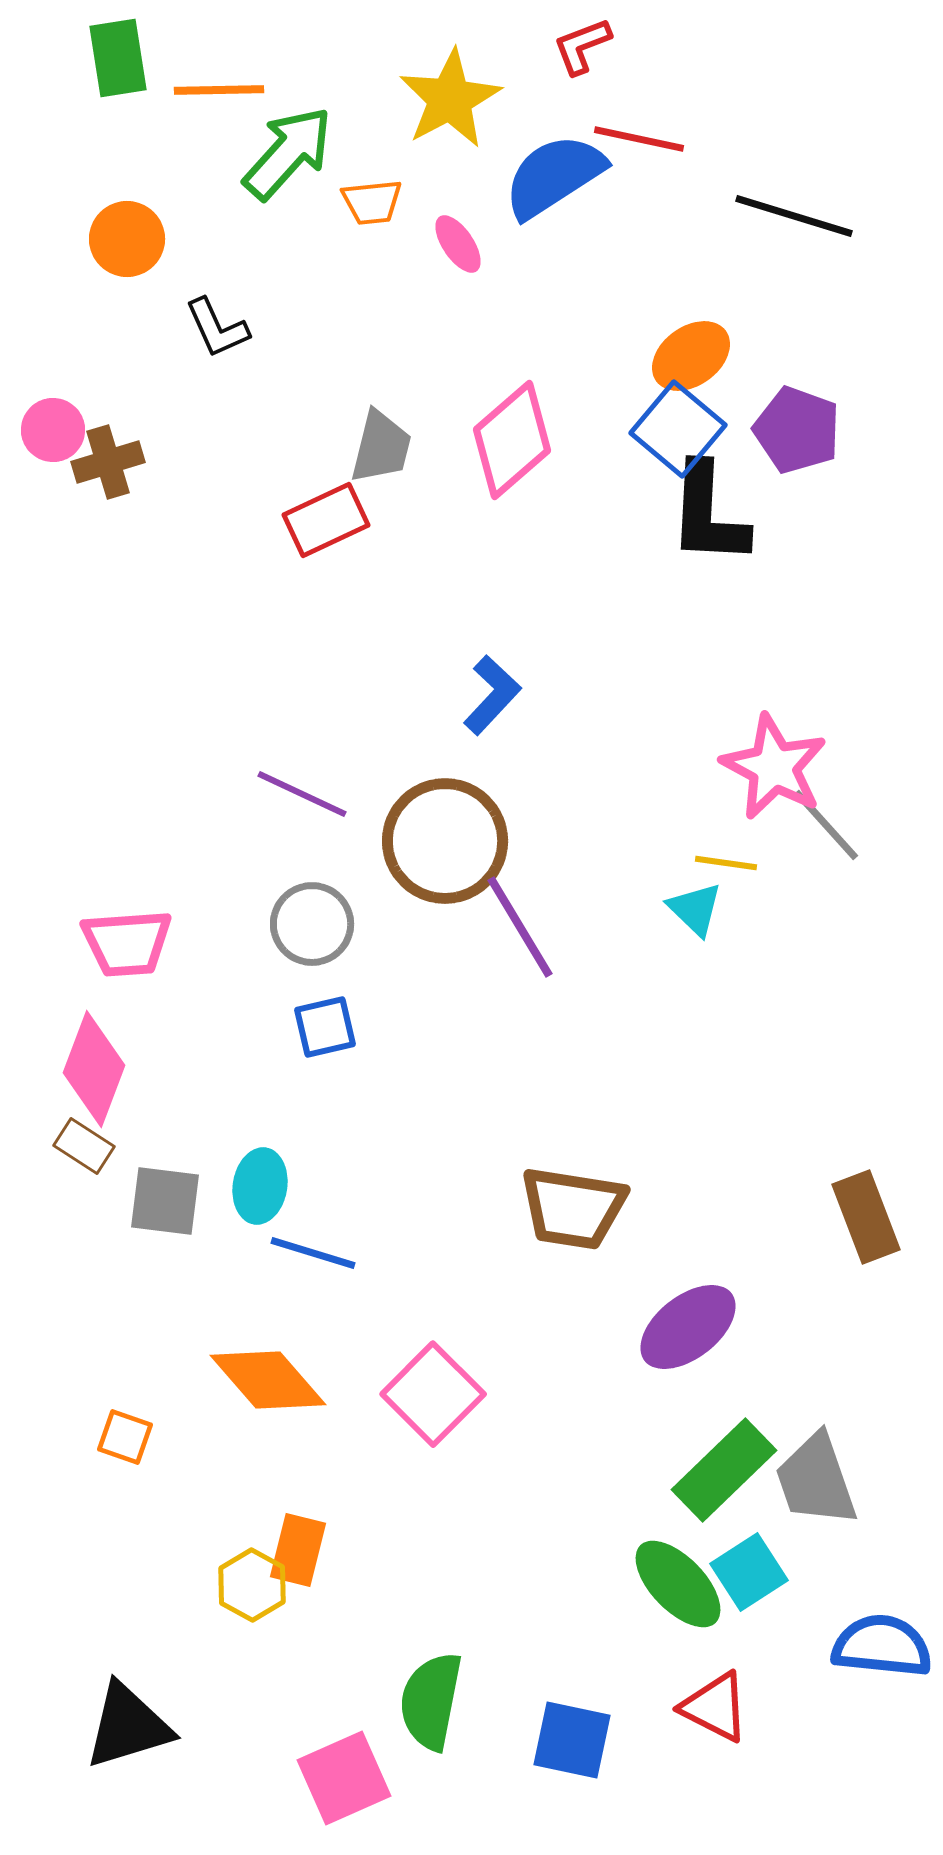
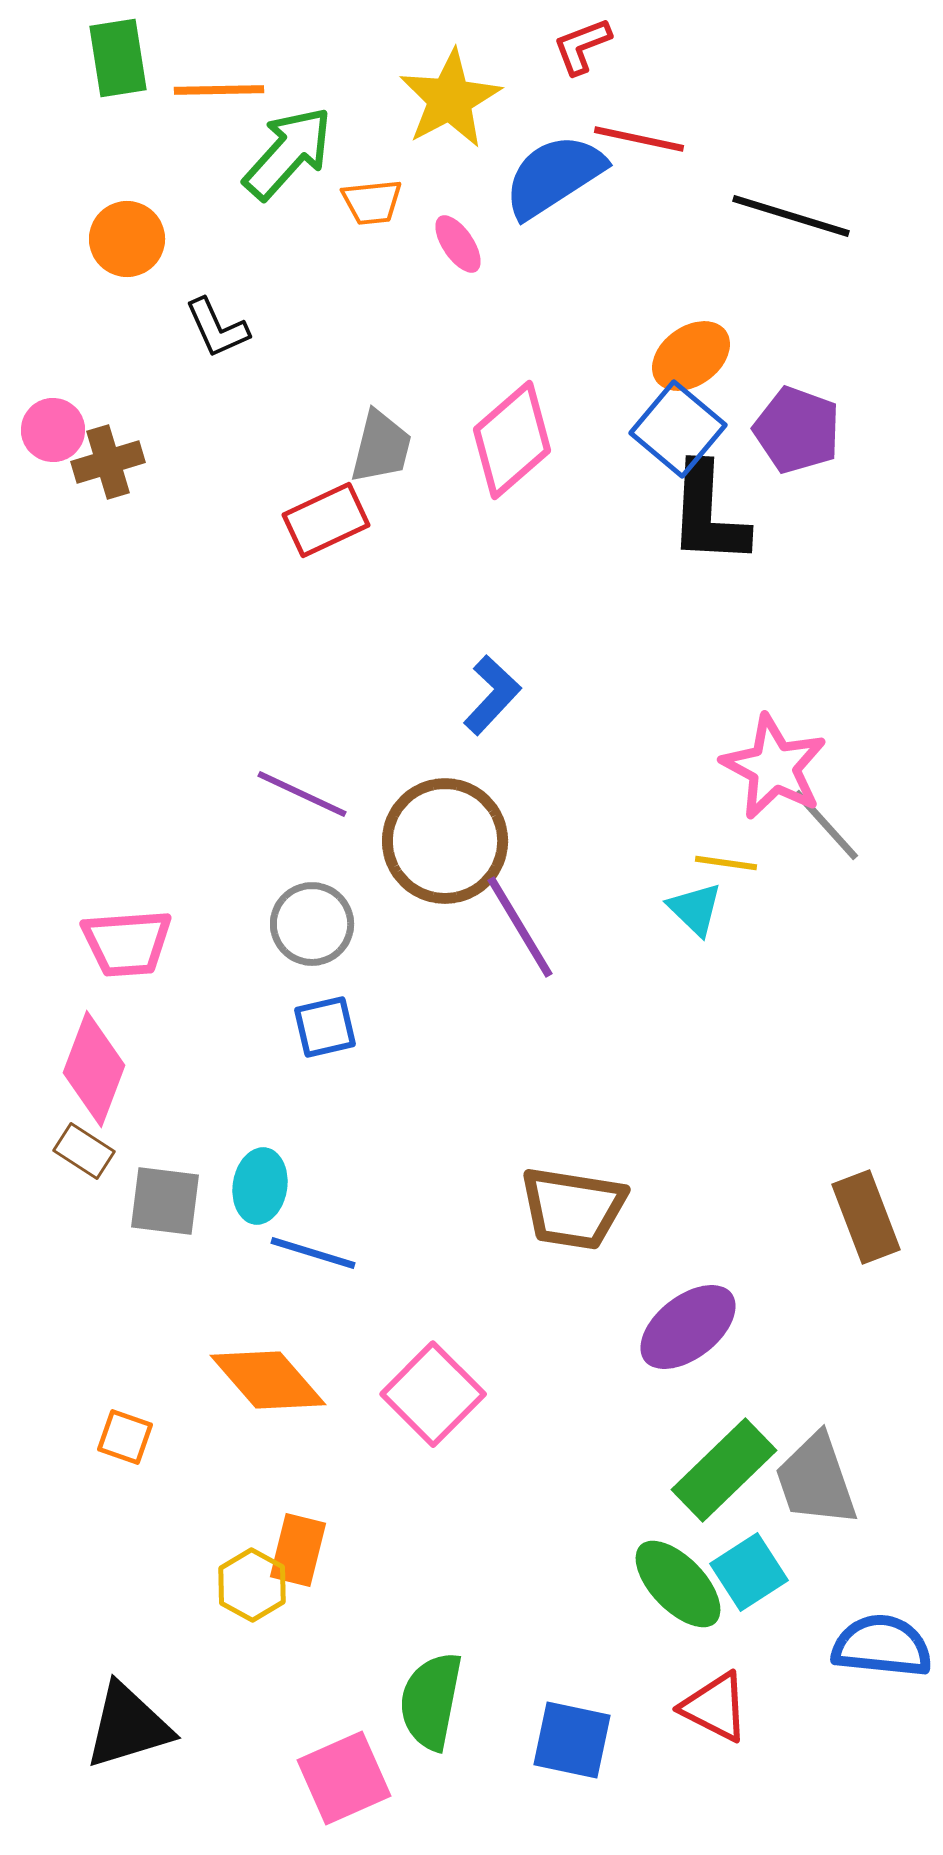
black line at (794, 216): moved 3 px left
brown rectangle at (84, 1146): moved 5 px down
